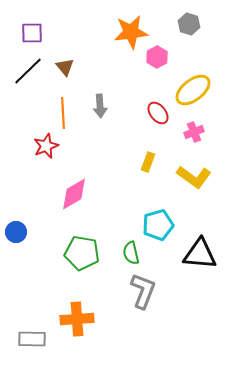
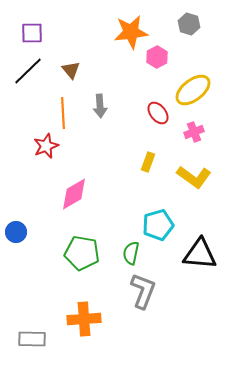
brown triangle: moved 6 px right, 3 px down
green semicircle: rotated 25 degrees clockwise
orange cross: moved 7 px right
